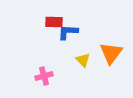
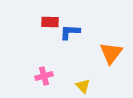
red rectangle: moved 4 px left
blue L-shape: moved 2 px right
yellow triangle: moved 26 px down
